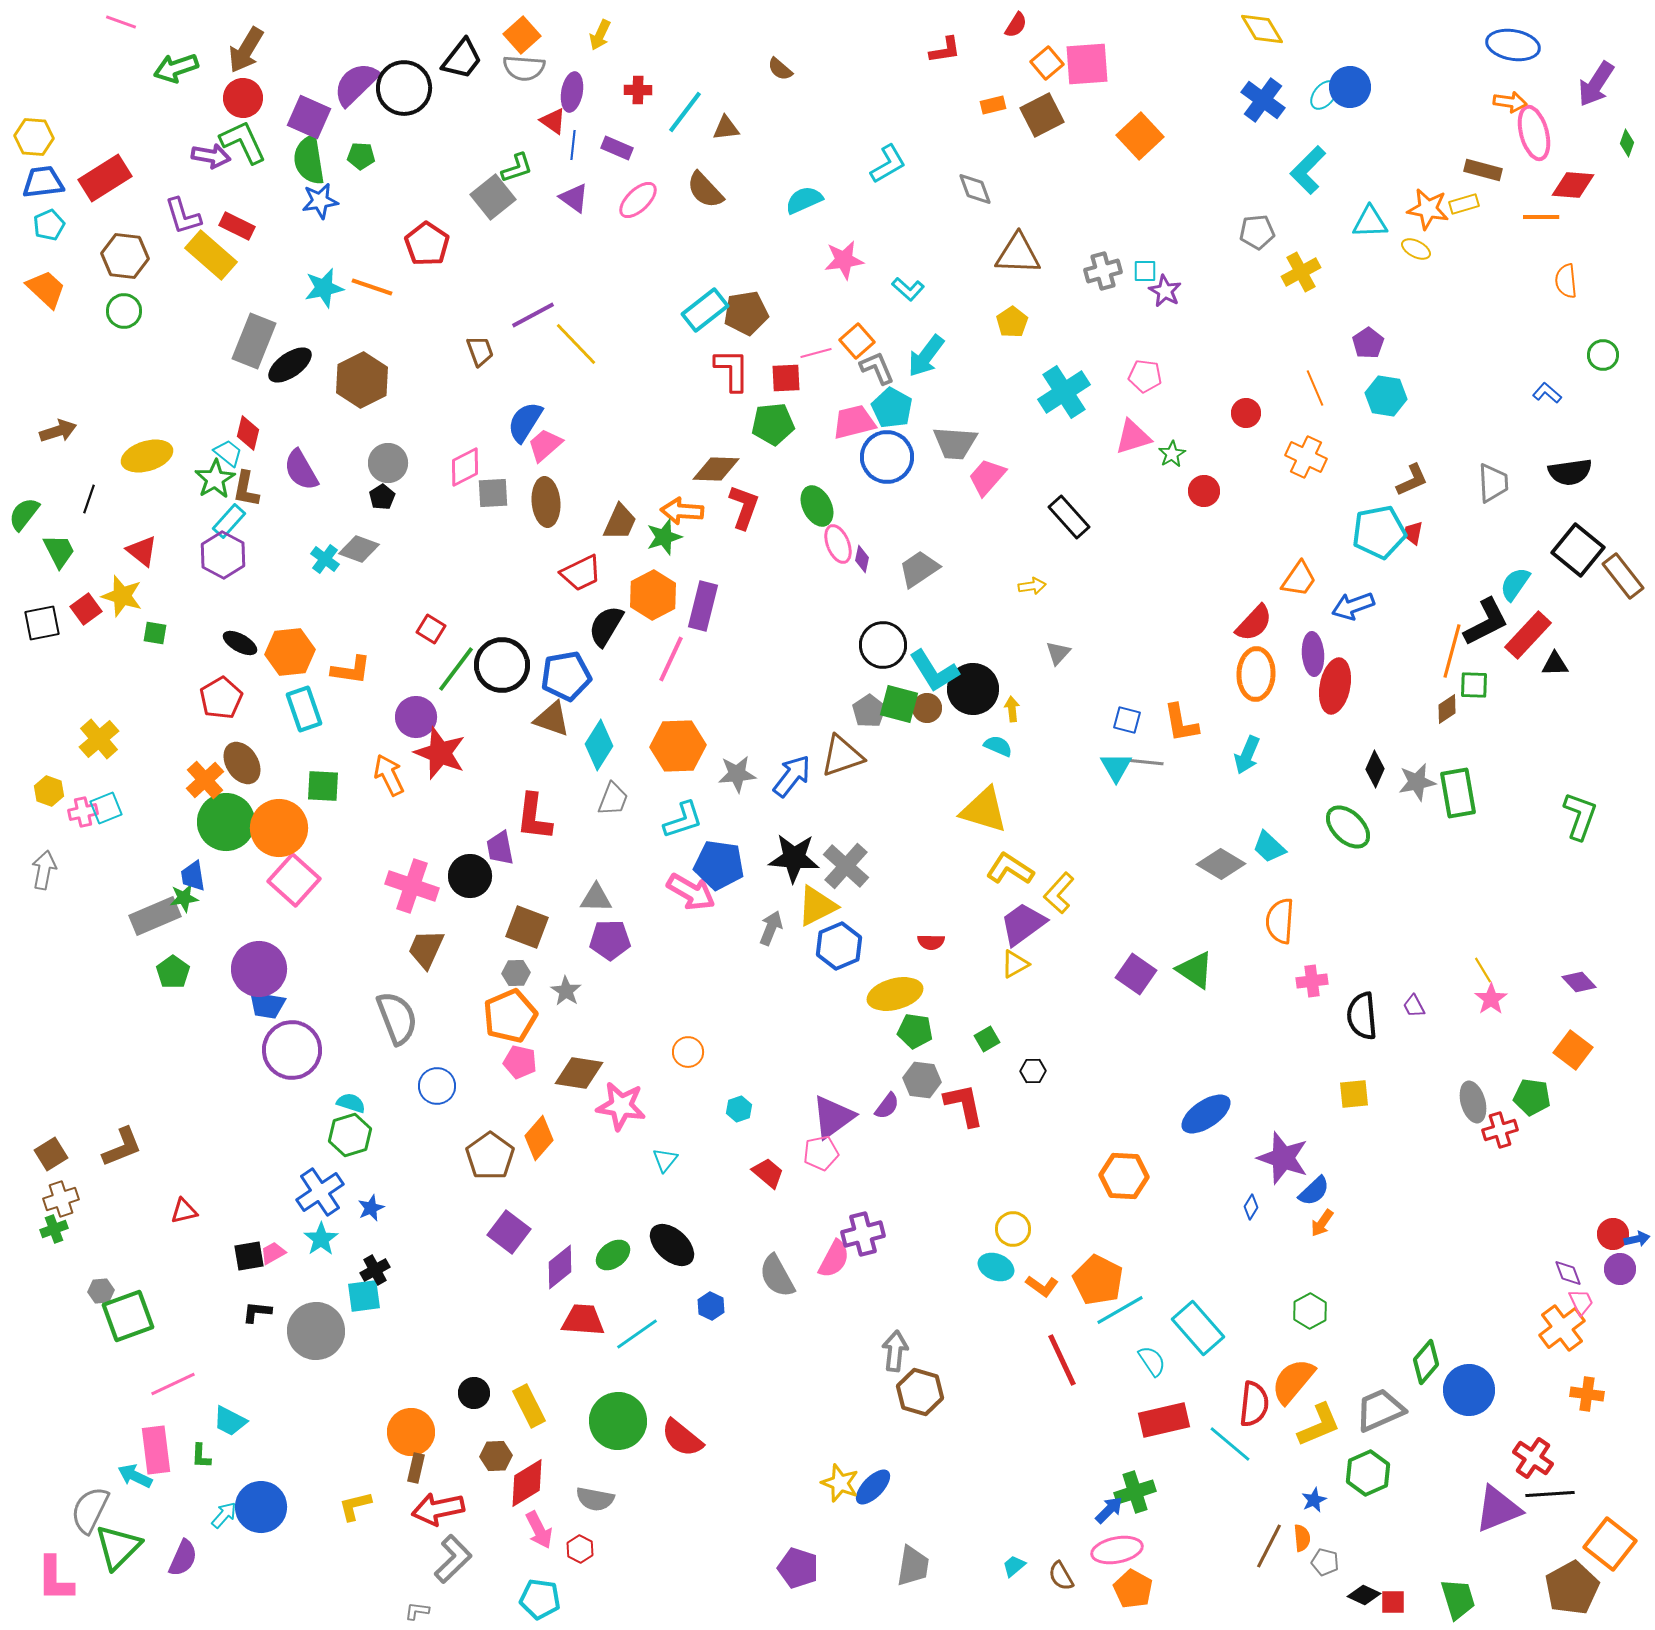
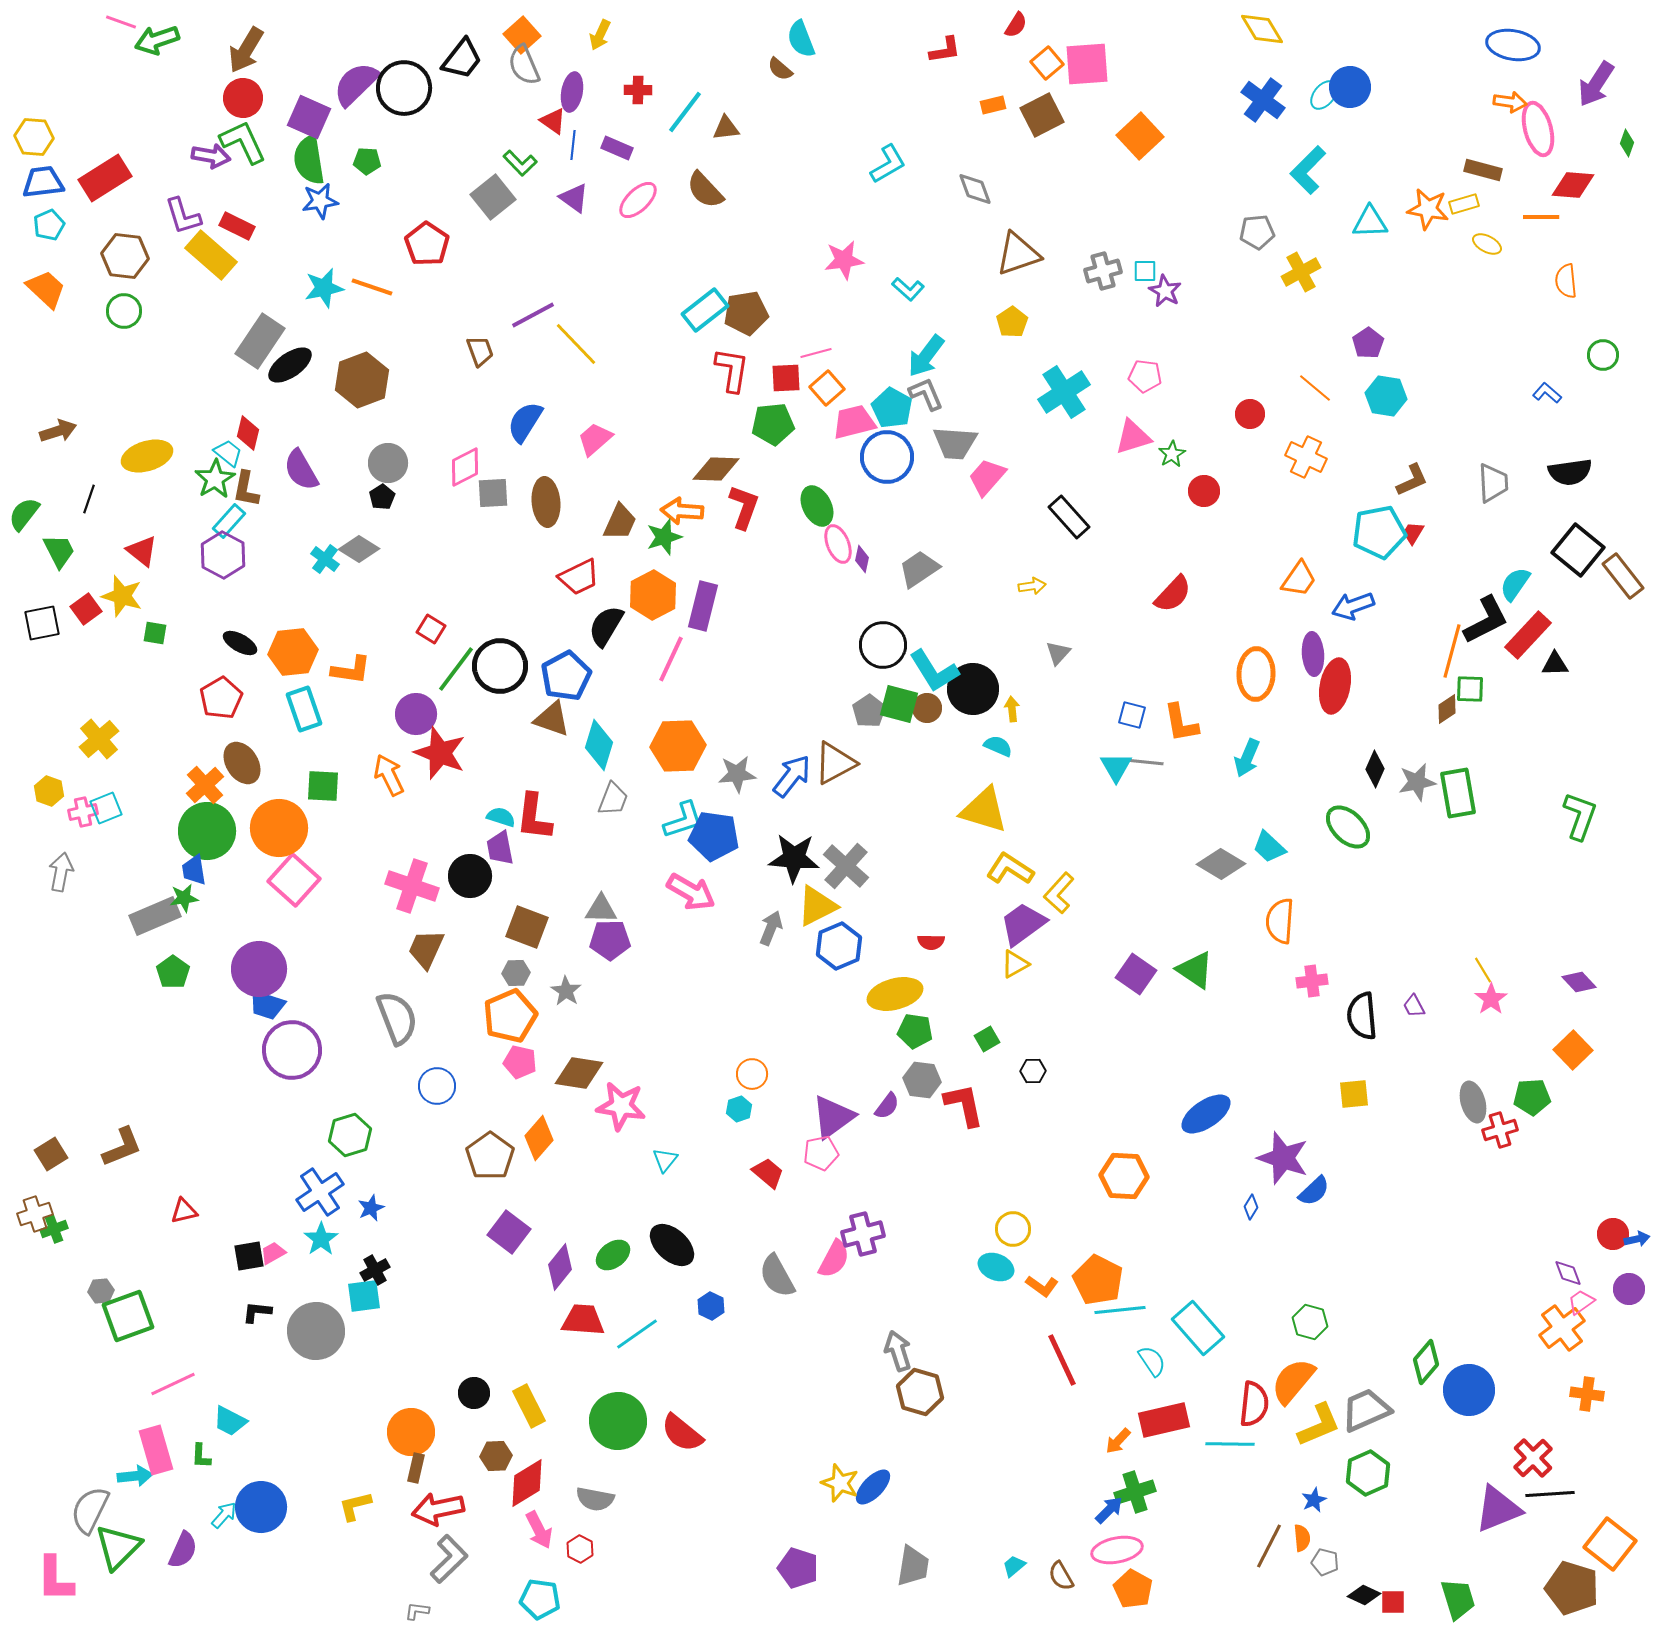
green arrow at (176, 68): moved 19 px left, 28 px up
gray semicircle at (524, 68): moved 3 px up; rotated 63 degrees clockwise
pink ellipse at (1534, 133): moved 4 px right, 4 px up
green pentagon at (361, 156): moved 6 px right, 5 px down
green L-shape at (517, 168): moved 3 px right, 5 px up; rotated 64 degrees clockwise
cyan semicircle at (804, 200): moved 3 px left, 161 px up; rotated 87 degrees counterclockwise
yellow ellipse at (1416, 249): moved 71 px right, 5 px up
brown triangle at (1018, 254): rotated 21 degrees counterclockwise
gray rectangle at (254, 341): moved 6 px right; rotated 12 degrees clockwise
orange square at (857, 341): moved 30 px left, 47 px down
gray L-shape at (877, 368): moved 49 px right, 26 px down
red L-shape at (732, 370): rotated 9 degrees clockwise
brown hexagon at (362, 380): rotated 6 degrees clockwise
orange line at (1315, 388): rotated 27 degrees counterclockwise
red circle at (1246, 413): moved 4 px right, 1 px down
pink trapezoid at (545, 445): moved 50 px right, 6 px up
red trapezoid at (1413, 533): rotated 20 degrees clockwise
gray diamond at (359, 549): rotated 12 degrees clockwise
red trapezoid at (581, 573): moved 2 px left, 4 px down
black L-shape at (1486, 622): moved 2 px up
red semicircle at (1254, 623): moved 81 px left, 29 px up
orange hexagon at (290, 652): moved 3 px right
black circle at (502, 665): moved 2 px left, 1 px down
blue pentagon at (566, 676): rotated 18 degrees counterclockwise
green square at (1474, 685): moved 4 px left, 4 px down
purple circle at (416, 717): moved 3 px up
blue square at (1127, 720): moved 5 px right, 5 px up
cyan diamond at (599, 745): rotated 15 degrees counterclockwise
cyan arrow at (1247, 755): moved 3 px down
brown triangle at (842, 756): moved 7 px left, 7 px down; rotated 9 degrees counterclockwise
orange cross at (205, 780): moved 5 px down
green circle at (226, 822): moved 19 px left, 9 px down
blue pentagon at (719, 865): moved 5 px left, 29 px up
gray arrow at (44, 870): moved 17 px right, 2 px down
blue trapezoid at (193, 876): moved 1 px right, 6 px up
gray triangle at (596, 898): moved 5 px right, 11 px down
blue trapezoid at (267, 1005): rotated 9 degrees clockwise
orange square at (1573, 1050): rotated 9 degrees clockwise
orange circle at (688, 1052): moved 64 px right, 22 px down
green pentagon at (1532, 1097): rotated 12 degrees counterclockwise
cyan semicircle at (351, 1103): moved 150 px right, 286 px up
brown cross at (61, 1199): moved 26 px left, 15 px down
orange arrow at (1322, 1223): moved 204 px left, 218 px down; rotated 8 degrees clockwise
purple diamond at (560, 1267): rotated 12 degrees counterclockwise
purple circle at (1620, 1269): moved 9 px right, 20 px down
pink trapezoid at (1581, 1302): rotated 100 degrees counterclockwise
cyan line at (1120, 1310): rotated 24 degrees clockwise
green hexagon at (1310, 1311): moved 11 px down; rotated 16 degrees counterclockwise
gray arrow at (895, 1351): moved 3 px right; rotated 24 degrees counterclockwise
gray trapezoid at (1380, 1410): moved 14 px left
red semicircle at (682, 1438): moved 5 px up
cyan line at (1230, 1444): rotated 39 degrees counterclockwise
pink rectangle at (156, 1450): rotated 9 degrees counterclockwise
red cross at (1533, 1458): rotated 12 degrees clockwise
cyan arrow at (135, 1476): rotated 148 degrees clockwise
purple semicircle at (183, 1558): moved 8 px up
gray L-shape at (453, 1559): moved 4 px left
brown pentagon at (1572, 1588): rotated 26 degrees counterclockwise
